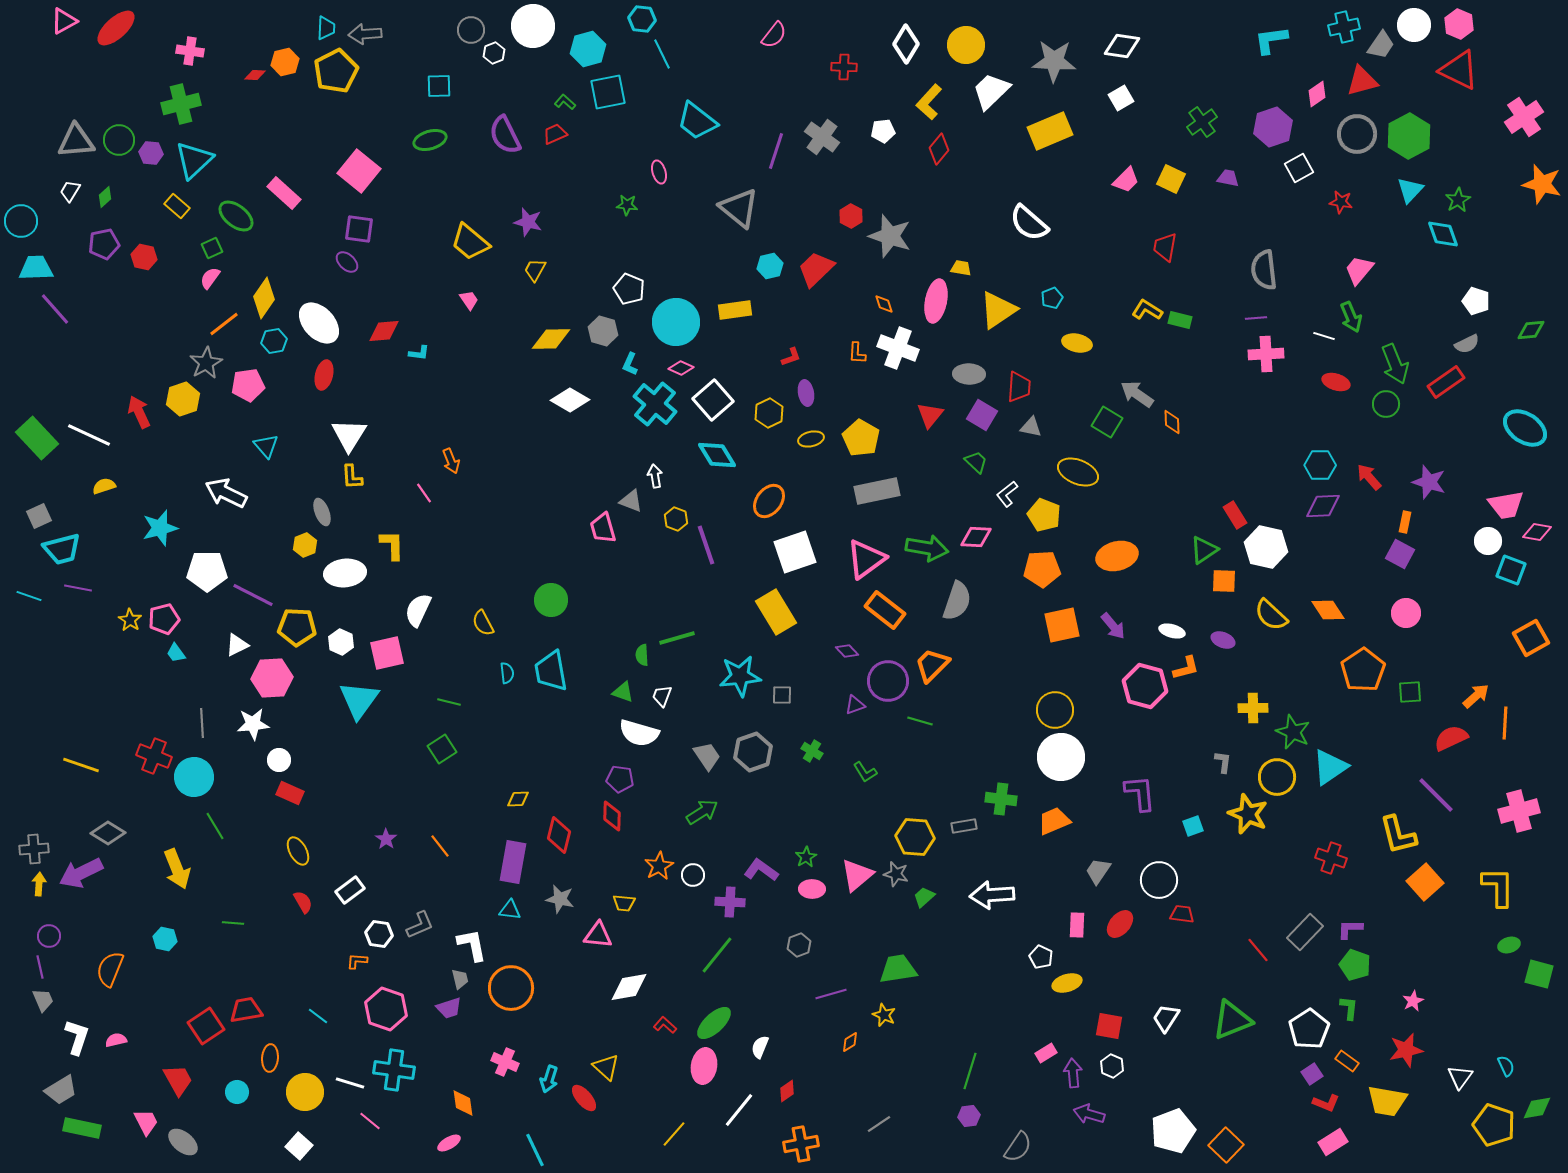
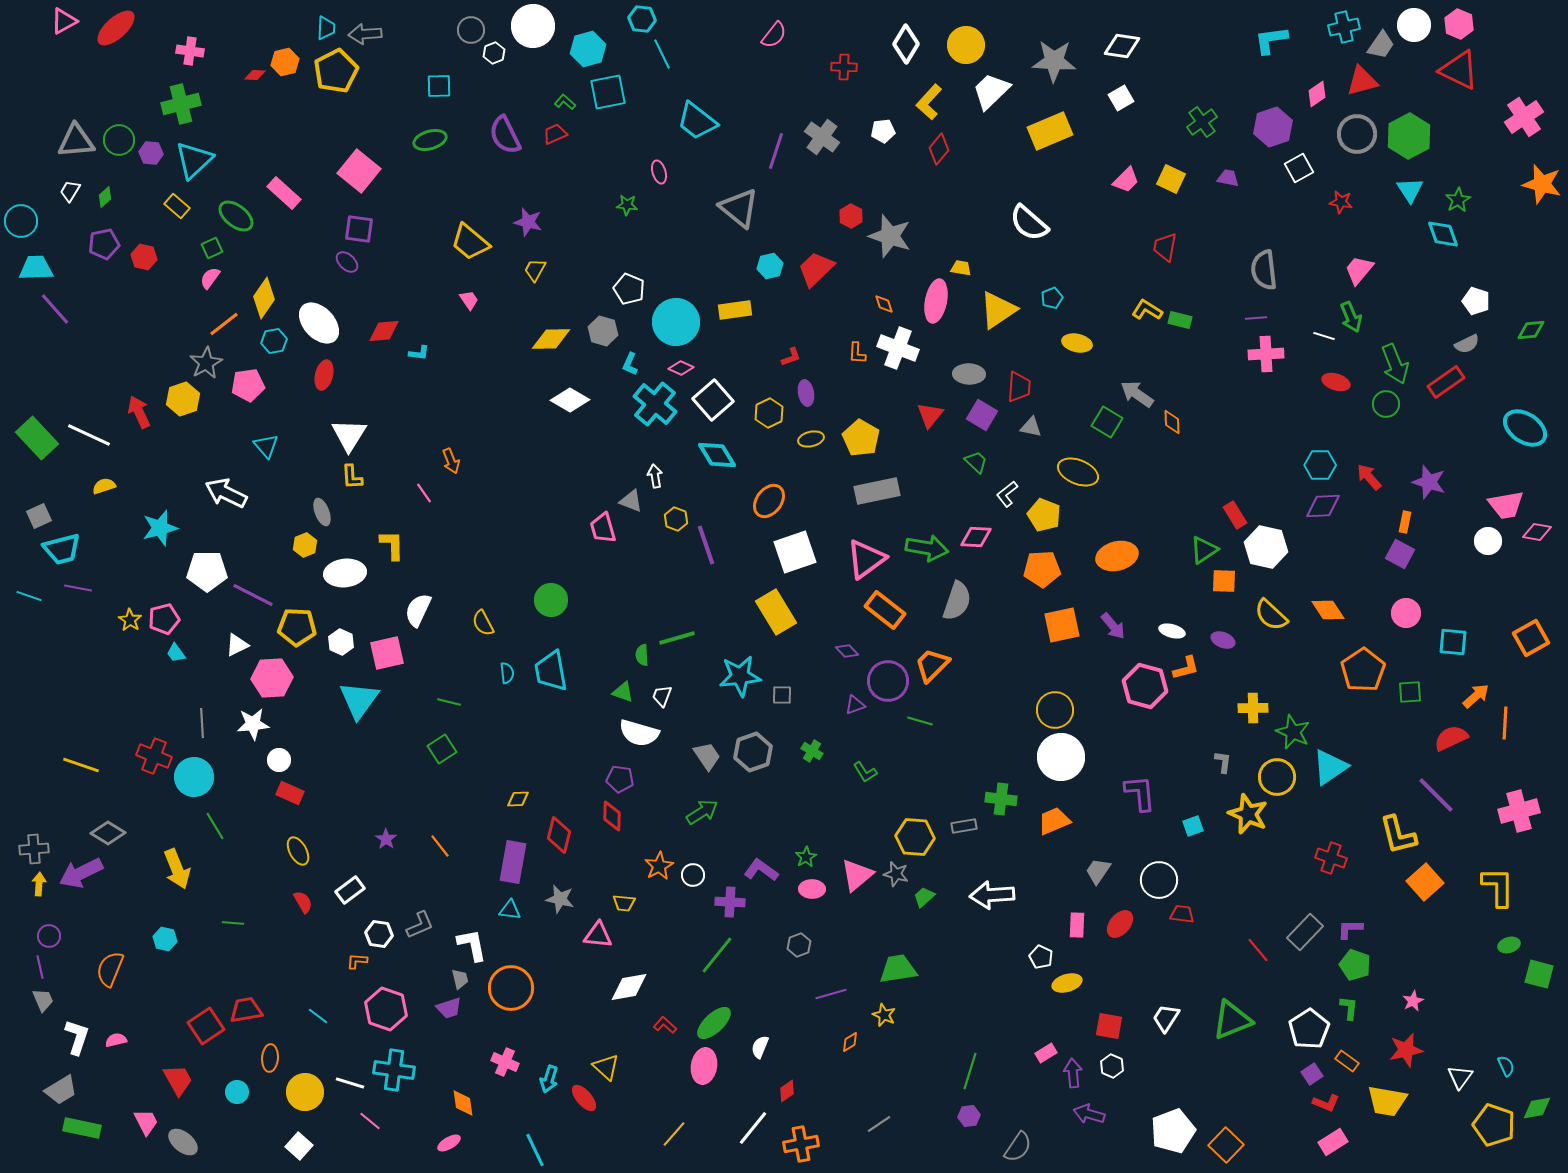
cyan triangle at (1410, 190): rotated 16 degrees counterclockwise
cyan square at (1511, 570): moved 58 px left, 72 px down; rotated 16 degrees counterclockwise
white line at (739, 1110): moved 14 px right, 18 px down
